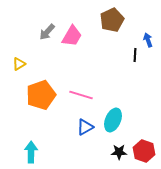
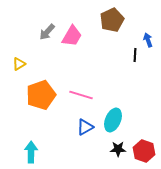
black star: moved 1 px left, 3 px up
